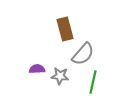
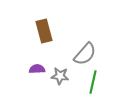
brown rectangle: moved 21 px left, 2 px down
gray semicircle: moved 2 px right
